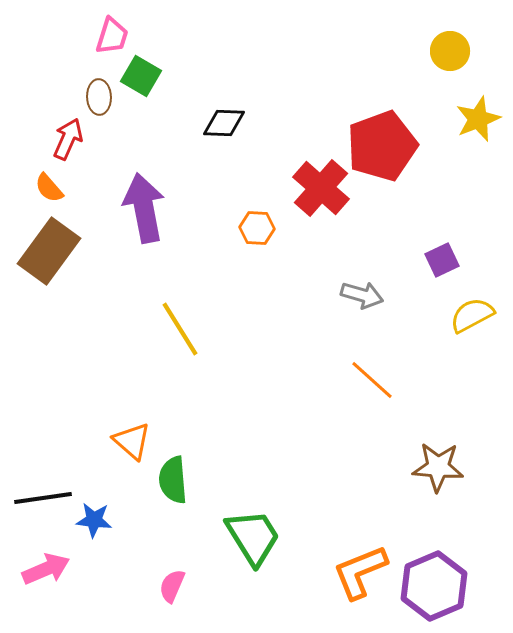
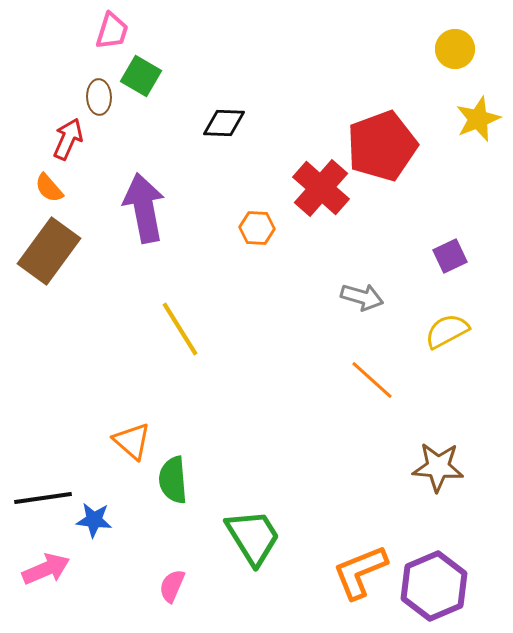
pink trapezoid: moved 5 px up
yellow circle: moved 5 px right, 2 px up
purple square: moved 8 px right, 4 px up
gray arrow: moved 2 px down
yellow semicircle: moved 25 px left, 16 px down
